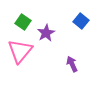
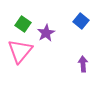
green square: moved 2 px down
purple arrow: moved 11 px right; rotated 21 degrees clockwise
